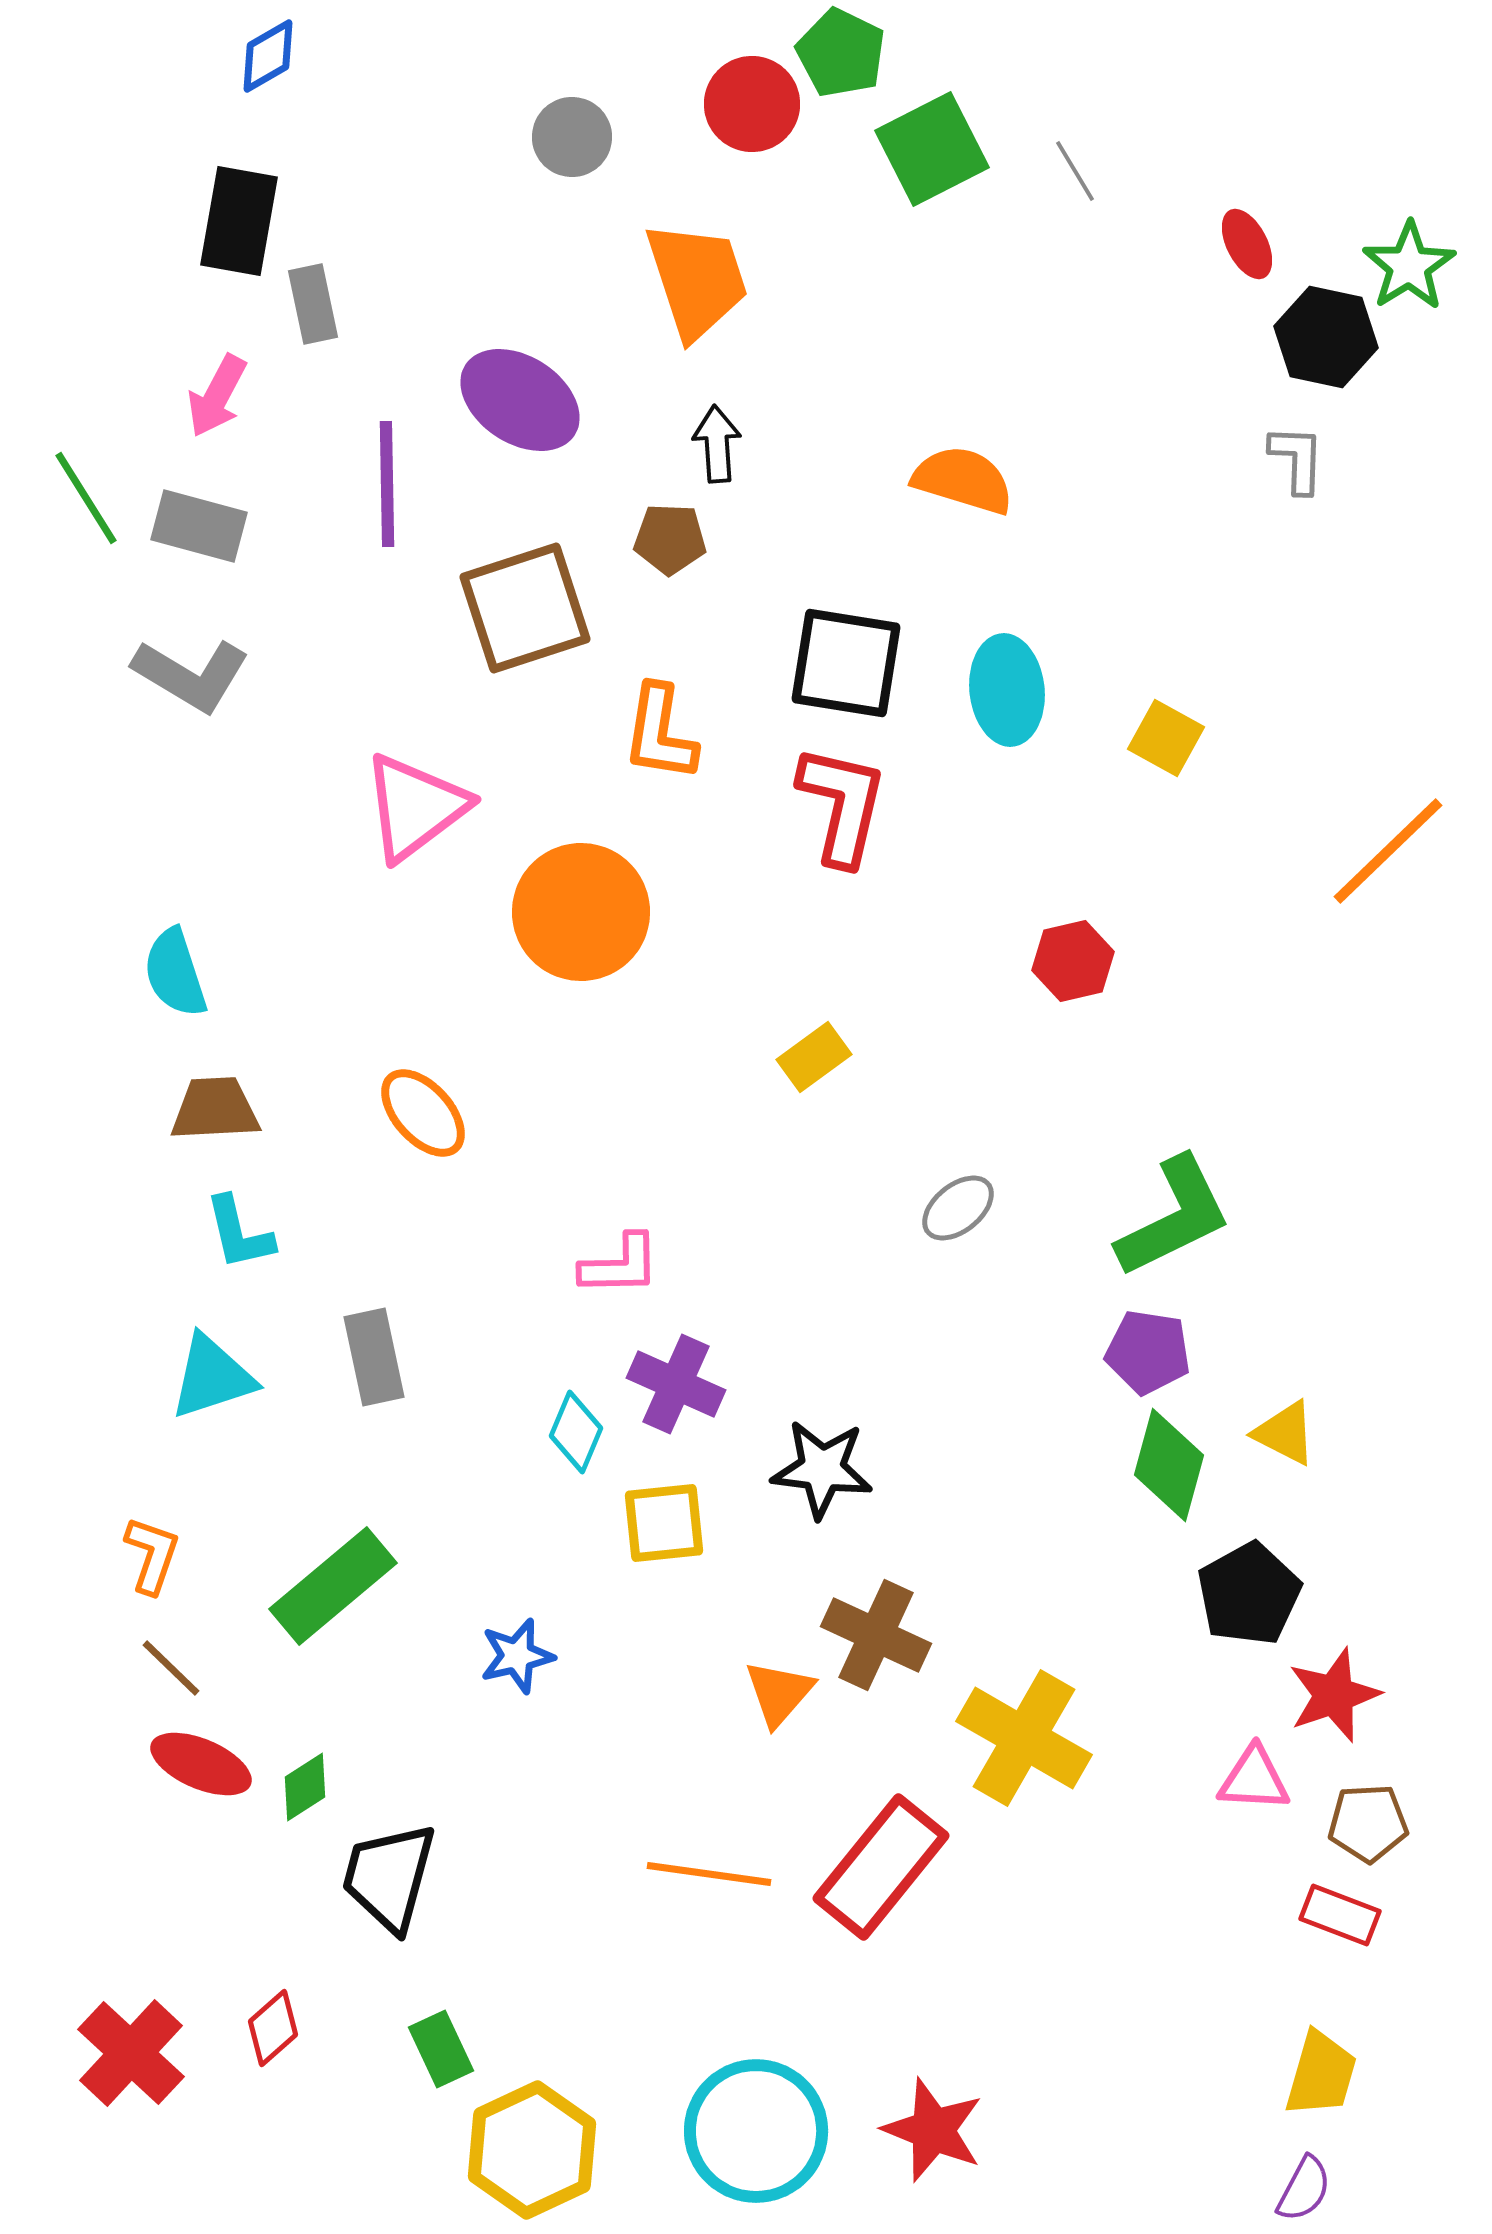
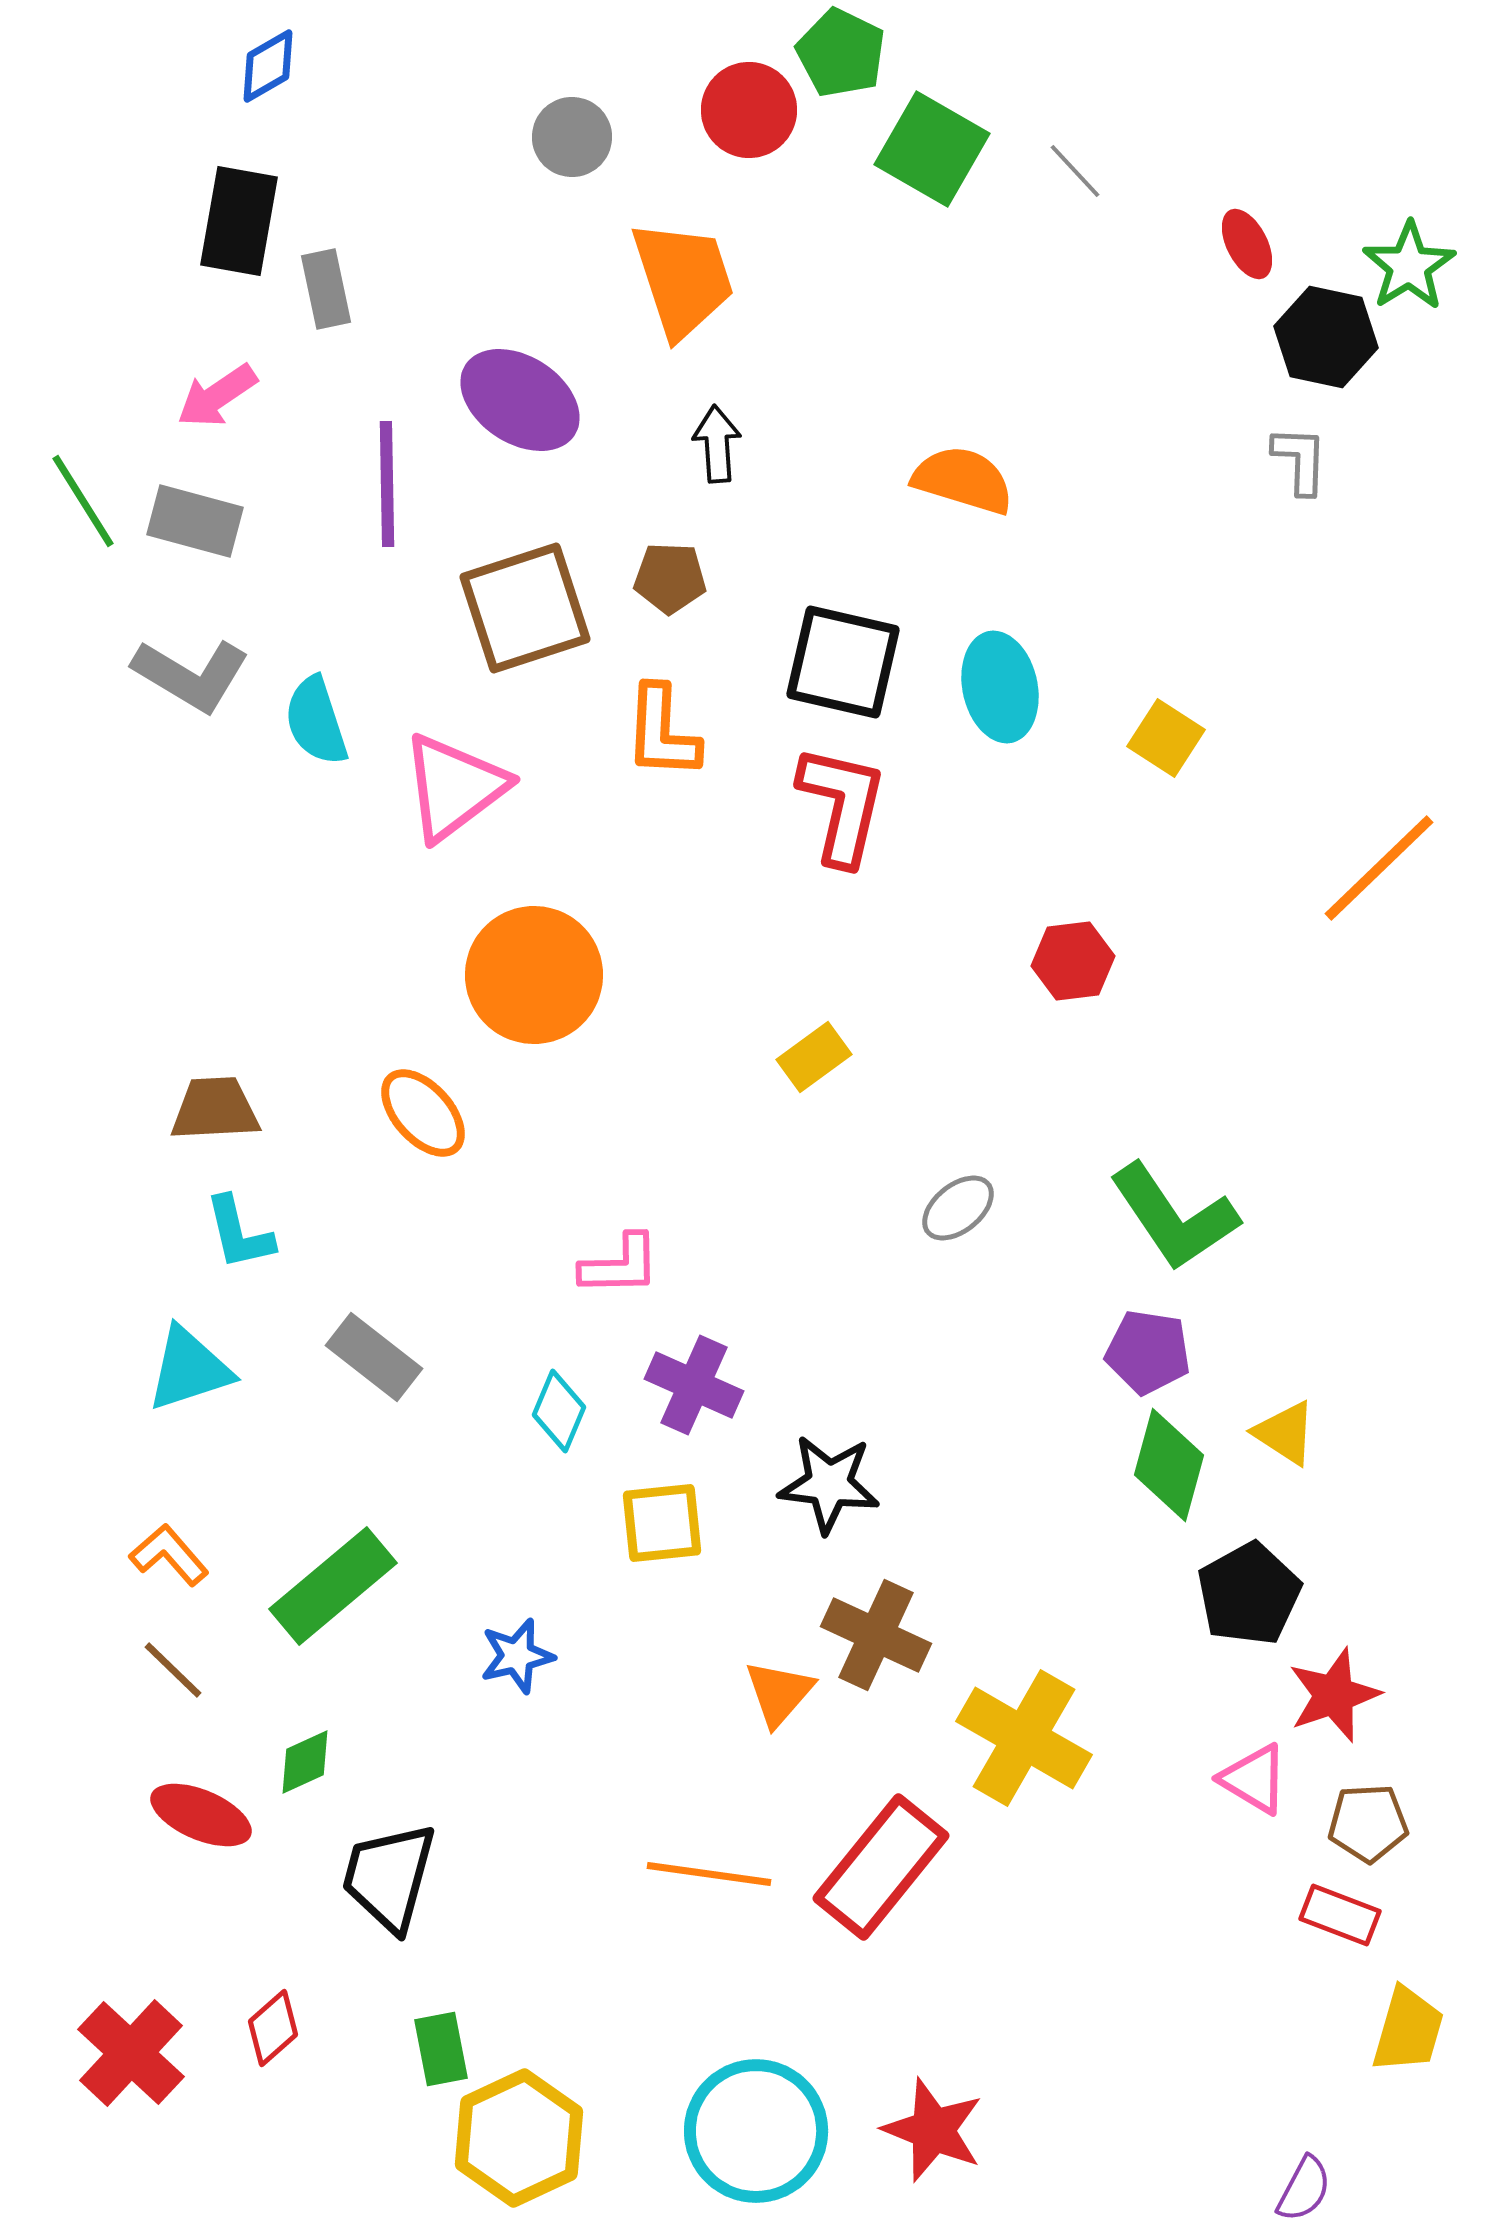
blue diamond at (268, 56): moved 10 px down
red circle at (752, 104): moved 3 px left, 6 px down
green square at (932, 149): rotated 33 degrees counterclockwise
gray line at (1075, 171): rotated 12 degrees counterclockwise
orange trapezoid at (697, 280): moved 14 px left, 1 px up
gray rectangle at (313, 304): moved 13 px right, 15 px up
pink arrow at (217, 396): rotated 28 degrees clockwise
gray L-shape at (1297, 459): moved 3 px right, 1 px down
green line at (86, 498): moved 3 px left, 3 px down
gray rectangle at (199, 526): moved 4 px left, 5 px up
brown pentagon at (670, 539): moved 39 px down
black square at (846, 663): moved 3 px left, 1 px up; rotated 4 degrees clockwise
cyan ellipse at (1007, 690): moved 7 px left, 3 px up; rotated 6 degrees counterclockwise
orange L-shape at (660, 733): moved 2 px right, 1 px up; rotated 6 degrees counterclockwise
yellow square at (1166, 738): rotated 4 degrees clockwise
pink triangle at (415, 807): moved 39 px right, 20 px up
orange line at (1388, 851): moved 9 px left, 17 px down
orange circle at (581, 912): moved 47 px left, 63 px down
red hexagon at (1073, 961): rotated 6 degrees clockwise
cyan semicircle at (175, 973): moved 141 px right, 252 px up
green L-shape at (1174, 1217): rotated 82 degrees clockwise
gray rectangle at (374, 1357): rotated 40 degrees counterclockwise
cyan triangle at (212, 1377): moved 23 px left, 8 px up
purple cross at (676, 1384): moved 18 px right, 1 px down
cyan diamond at (576, 1432): moved 17 px left, 21 px up
yellow triangle at (1285, 1433): rotated 6 degrees clockwise
black star at (822, 1469): moved 7 px right, 15 px down
yellow square at (664, 1523): moved 2 px left
orange L-shape at (152, 1555): moved 17 px right; rotated 60 degrees counterclockwise
brown line at (171, 1668): moved 2 px right, 2 px down
red ellipse at (201, 1764): moved 51 px down
pink triangle at (1254, 1779): rotated 28 degrees clockwise
green diamond at (305, 1787): moved 25 px up; rotated 8 degrees clockwise
green rectangle at (441, 2049): rotated 14 degrees clockwise
yellow trapezoid at (1321, 2074): moved 87 px right, 44 px up
yellow hexagon at (532, 2150): moved 13 px left, 12 px up
